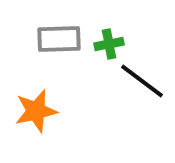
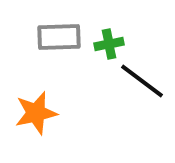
gray rectangle: moved 2 px up
orange star: moved 2 px down
